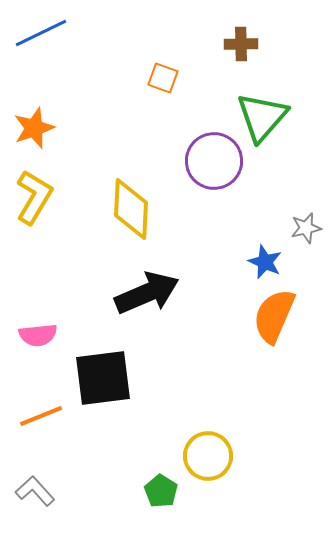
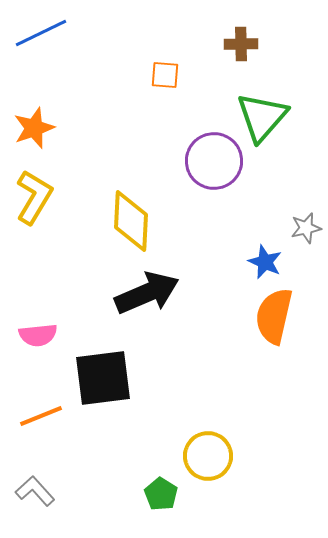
orange square: moved 2 px right, 3 px up; rotated 16 degrees counterclockwise
yellow diamond: moved 12 px down
orange semicircle: rotated 10 degrees counterclockwise
green pentagon: moved 3 px down
